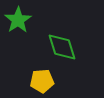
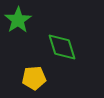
yellow pentagon: moved 8 px left, 3 px up
